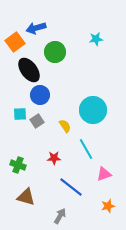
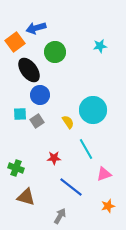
cyan star: moved 4 px right, 7 px down
yellow semicircle: moved 3 px right, 4 px up
green cross: moved 2 px left, 3 px down
